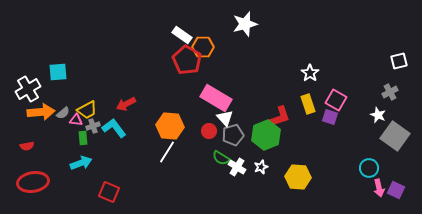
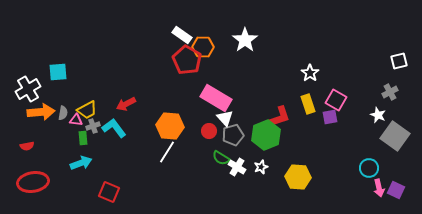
white star at (245, 24): moved 16 px down; rotated 20 degrees counterclockwise
gray semicircle at (63, 113): rotated 40 degrees counterclockwise
purple square at (330, 117): rotated 28 degrees counterclockwise
